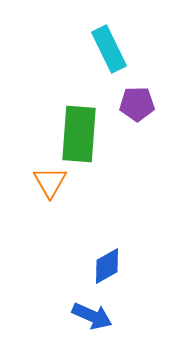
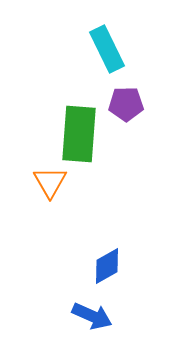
cyan rectangle: moved 2 px left
purple pentagon: moved 11 px left
